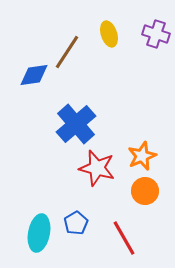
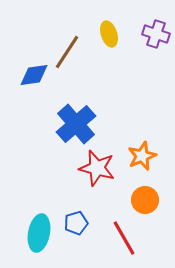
orange circle: moved 9 px down
blue pentagon: rotated 15 degrees clockwise
